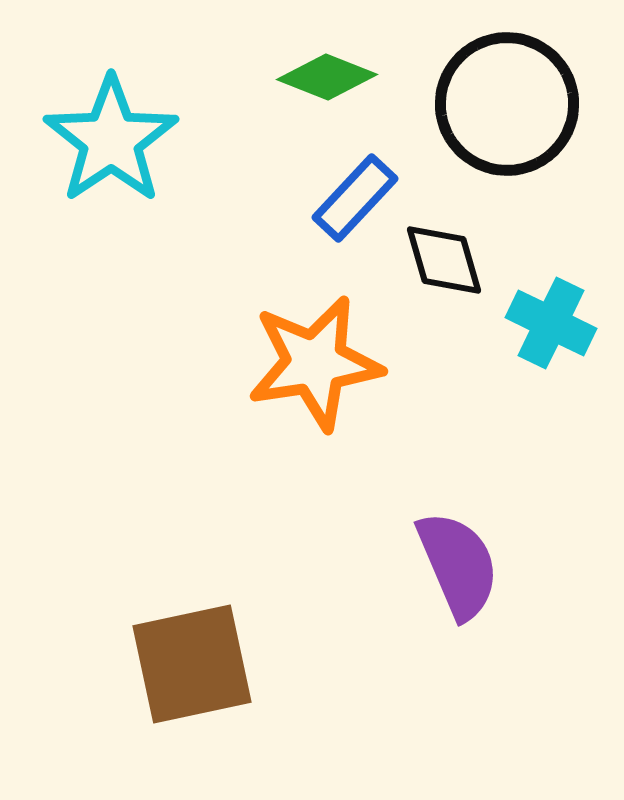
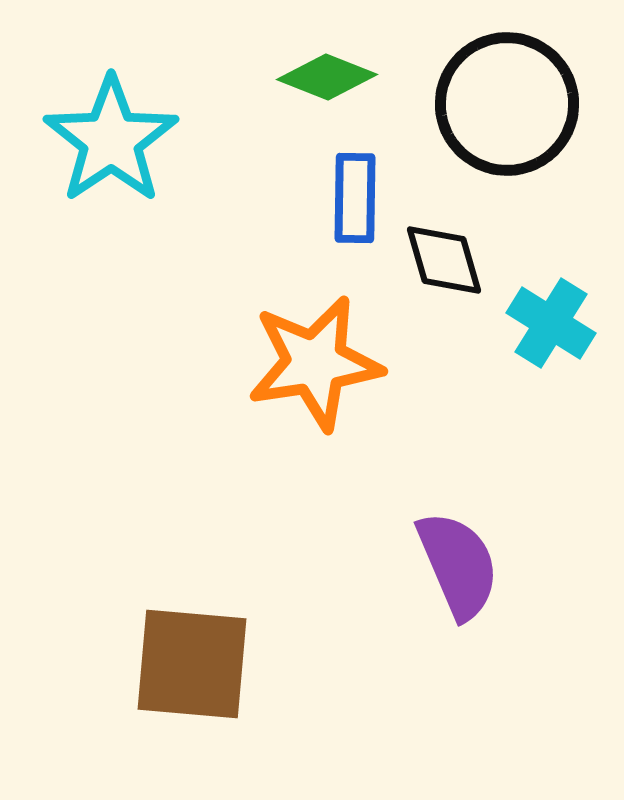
blue rectangle: rotated 42 degrees counterclockwise
cyan cross: rotated 6 degrees clockwise
brown square: rotated 17 degrees clockwise
